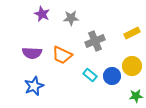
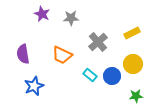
gray cross: moved 3 px right, 1 px down; rotated 18 degrees counterclockwise
purple semicircle: moved 9 px left, 1 px down; rotated 78 degrees clockwise
yellow circle: moved 1 px right, 2 px up
